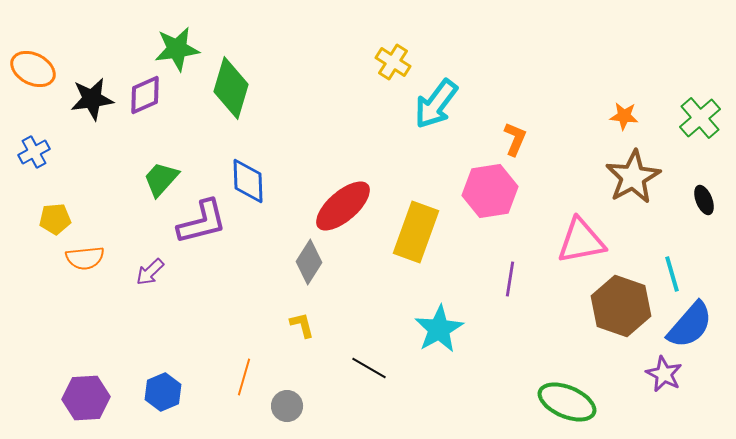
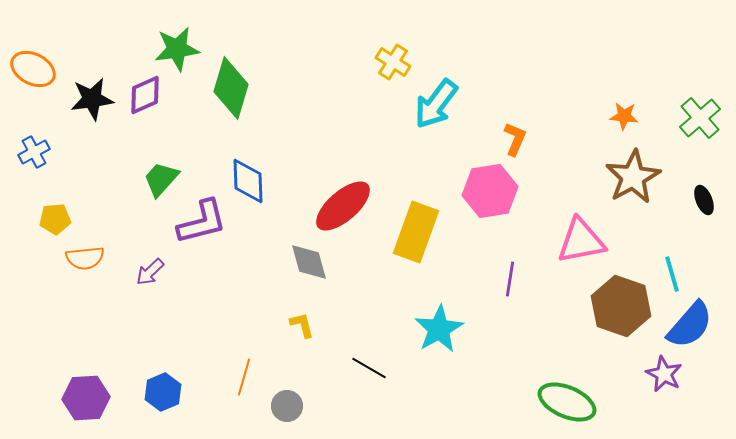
gray diamond: rotated 48 degrees counterclockwise
